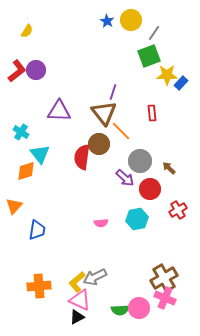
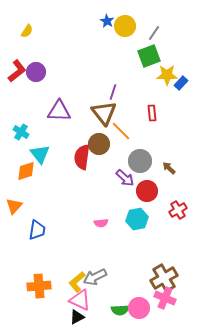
yellow circle: moved 6 px left, 6 px down
purple circle: moved 2 px down
red circle: moved 3 px left, 2 px down
